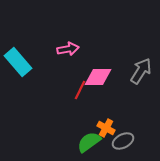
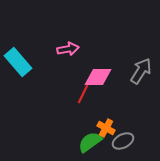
red line: moved 3 px right, 4 px down
green semicircle: moved 1 px right
